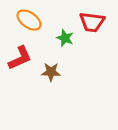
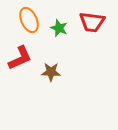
orange ellipse: rotated 30 degrees clockwise
green star: moved 6 px left, 10 px up
